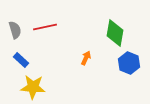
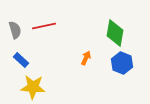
red line: moved 1 px left, 1 px up
blue hexagon: moved 7 px left
